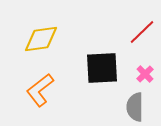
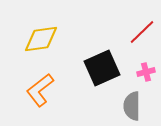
black square: rotated 21 degrees counterclockwise
pink cross: moved 1 px right, 2 px up; rotated 30 degrees clockwise
gray semicircle: moved 3 px left, 1 px up
